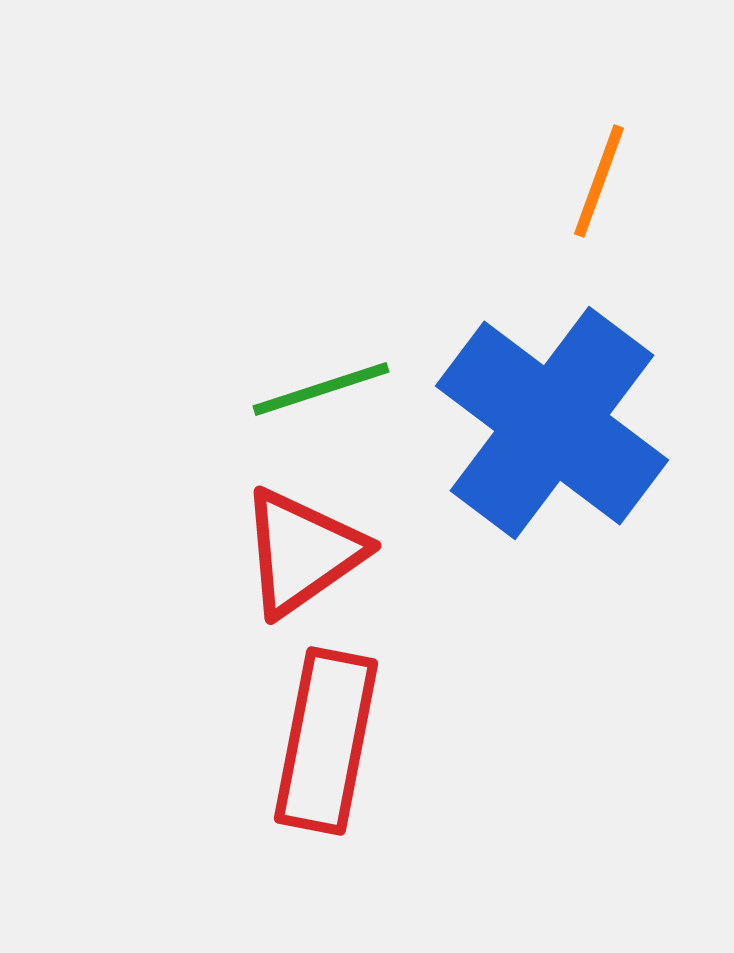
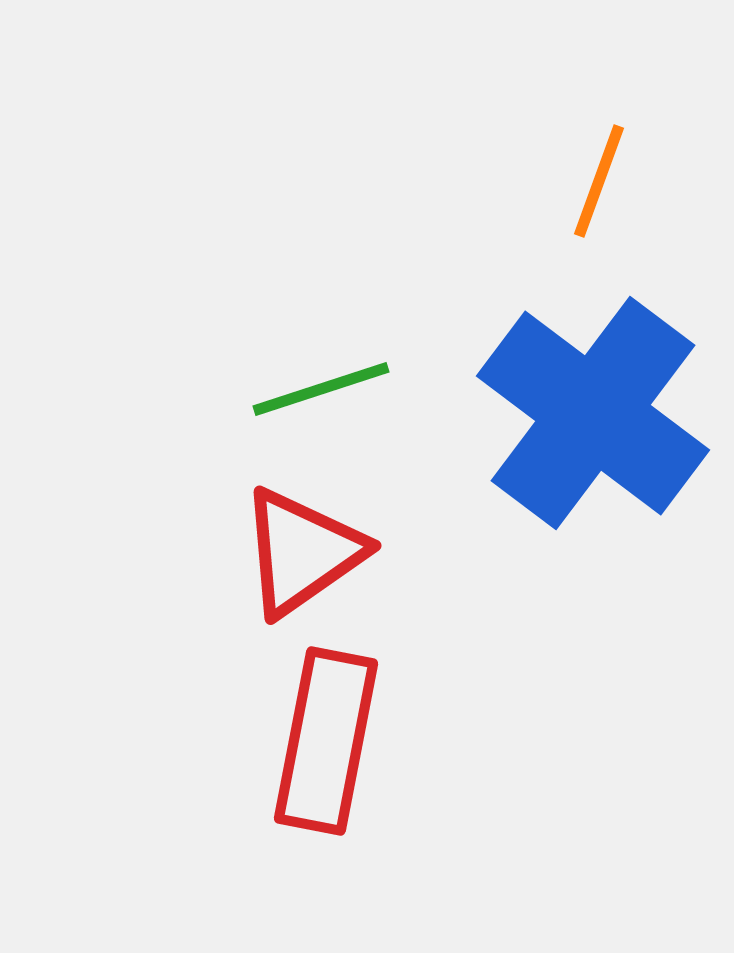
blue cross: moved 41 px right, 10 px up
